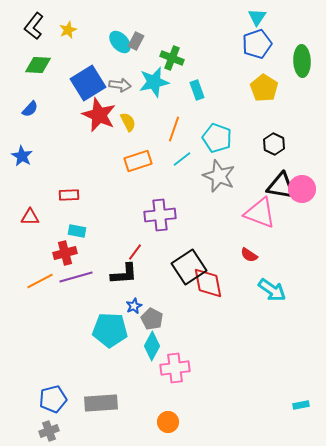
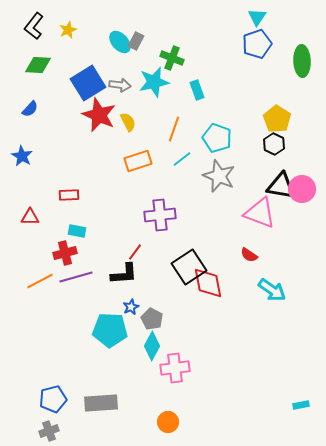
yellow pentagon at (264, 88): moved 13 px right, 31 px down
blue star at (134, 306): moved 3 px left, 1 px down
